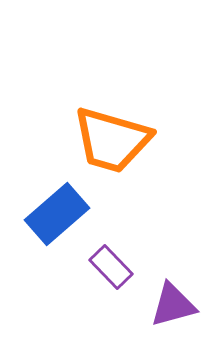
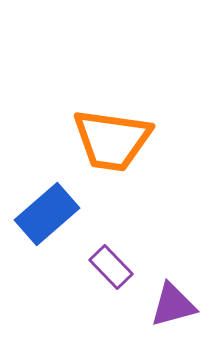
orange trapezoid: rotated 8 degrees counterclockwise
blue rectangle: moved 10 px left
